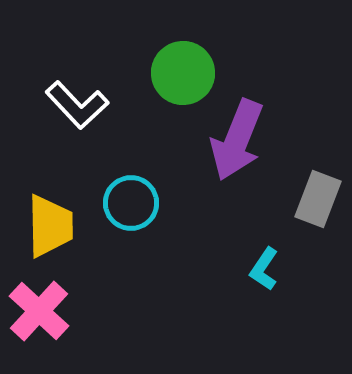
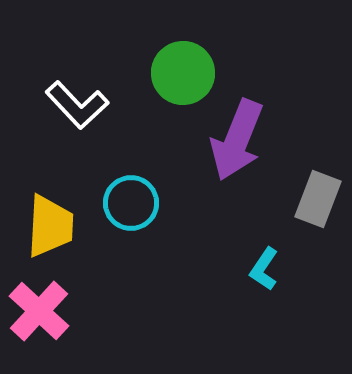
yellow trapezoid: rotated 4 degrees clockwise
